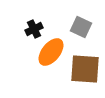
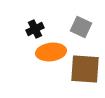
black cross: moved 1 px right
orange ellipse: rotated 44 degrees clockwise
